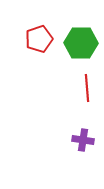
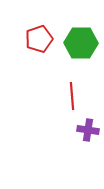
red line: moved 15 px left, 8 px down
purple cross: moved 5 px right, 10 px up
